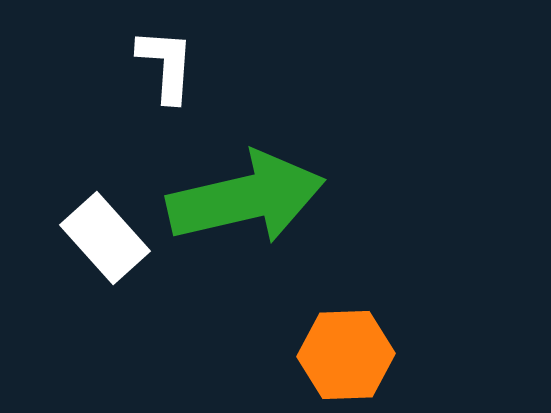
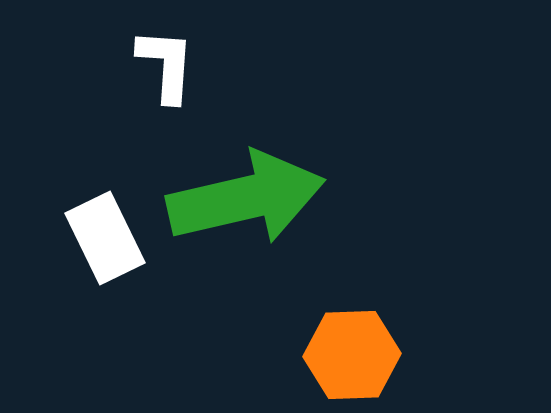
white rectangle: rotated 16 degrees clockwise
orange hexagon: moved 6 px right
